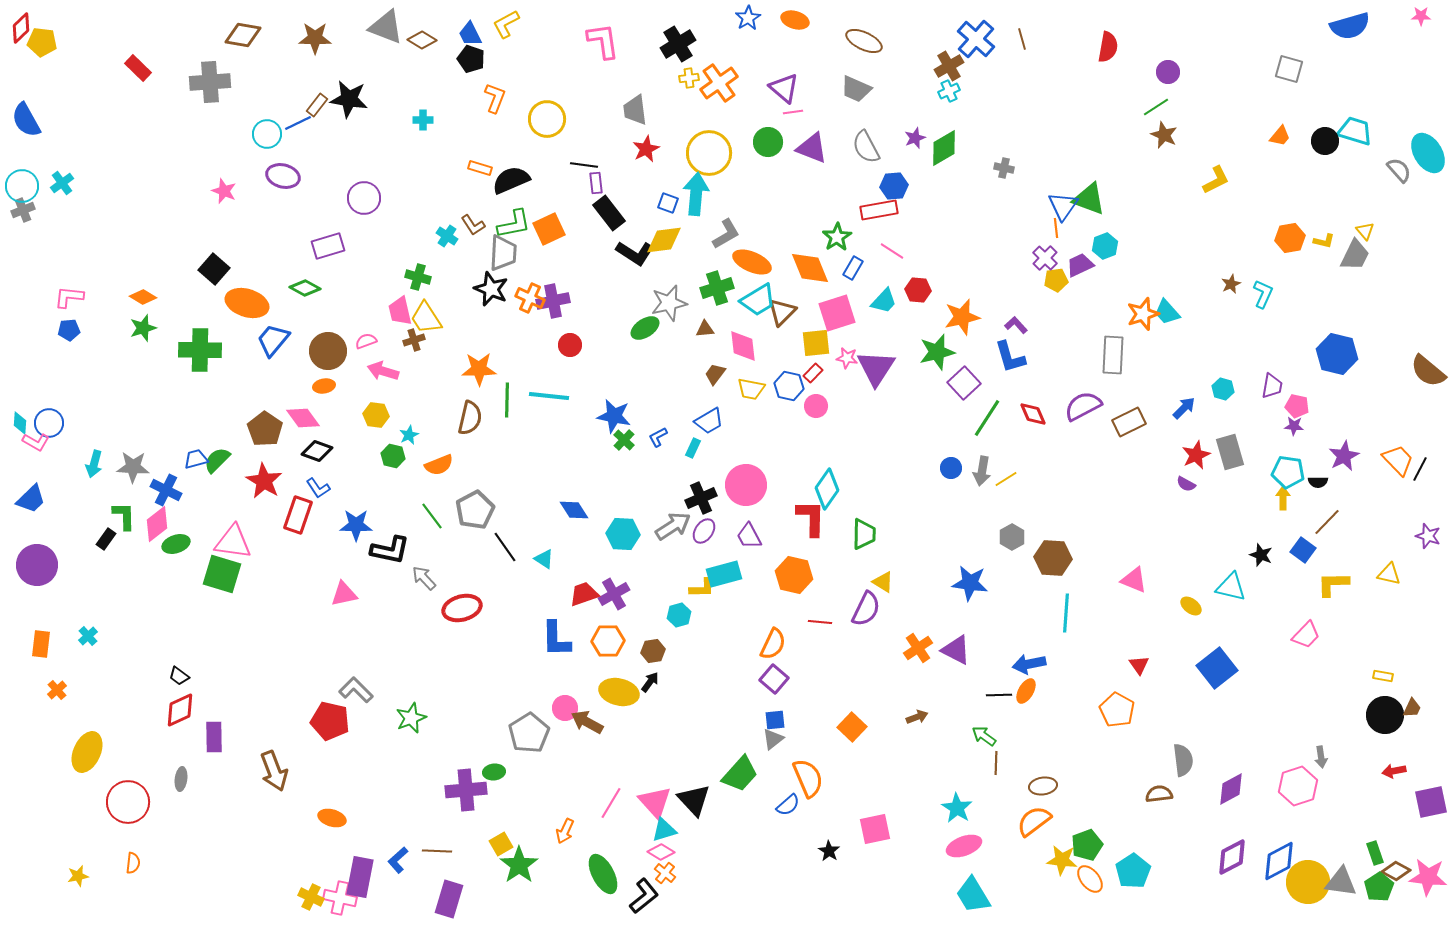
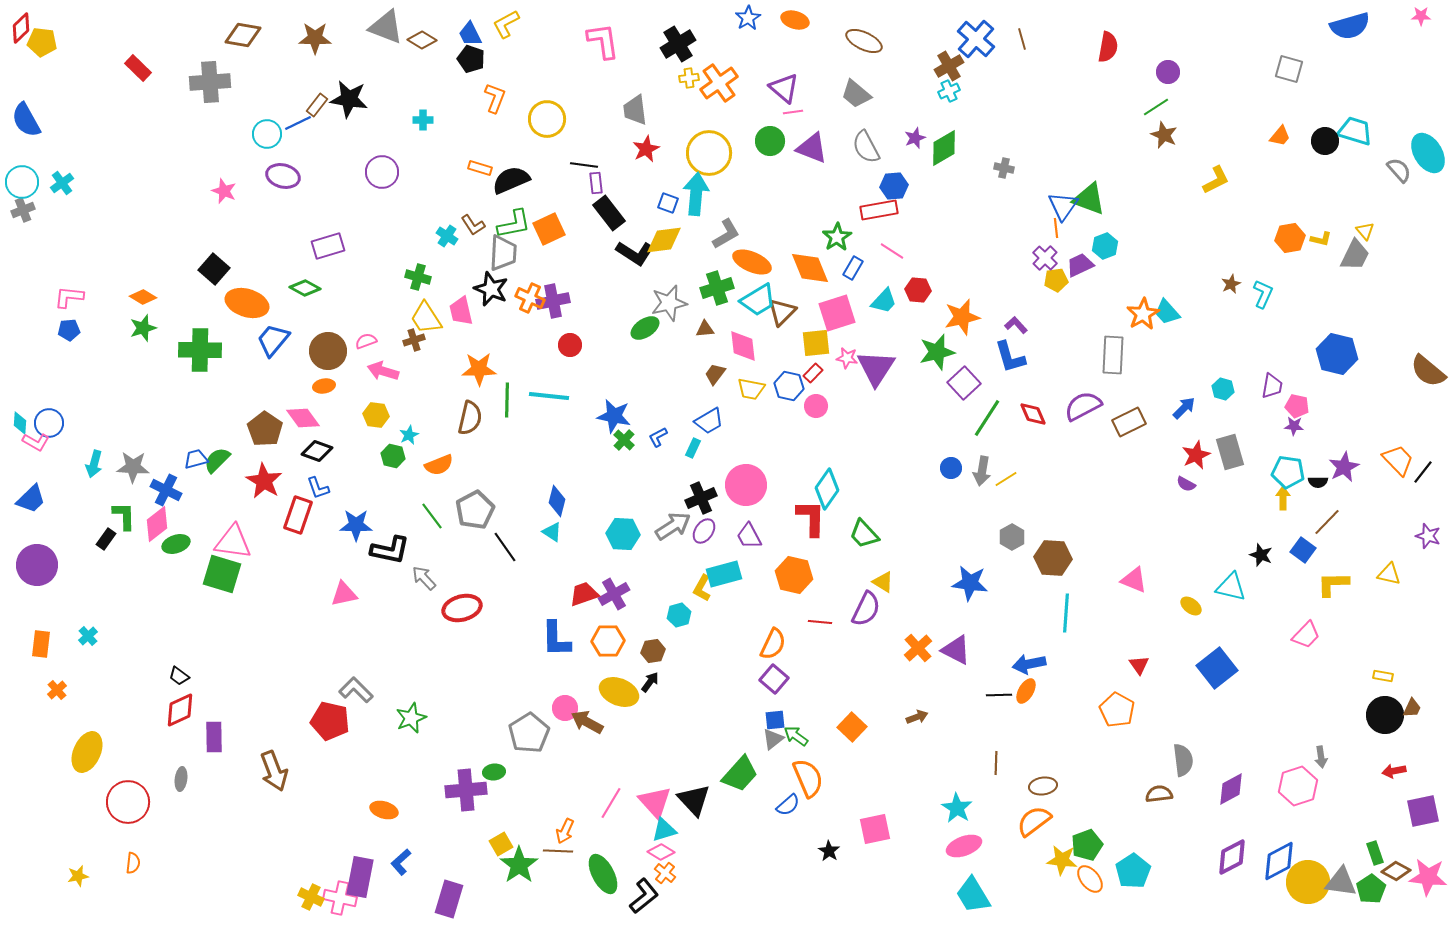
gray trapezoid at (856, 89): moved 5 px down; rotated 16 degrees clockwise
green circle at (768, 142): moved 2 px right, 1 px up
cyan circle at (22, 186): moved 4 px up
purple circle at (364, 198): moved 18 px right, 26 px up
yellow L-shape at (1324, 241): moved 3 px left, 2 px up
pink trapezoid at (400, 311): moved 61 px right
orange star at (1143, 314): rotated 12 degrees counterclockwise
purple star at (1344, 456): moved 11 px down
black line at (1420, 469): moved 3 px right, 3 px down; rotated 10 degrees clockwise
blue L-shape at (318, 488): rotated 15 degrees clockwise
blue diamond at (574, 510): moved 17 px left, 9 px up; rotated 48 degrees clockwise
green trapezoid at (864, 534): rotated 136 degrees clockwise
cyan triangle at (544, 559): moved 8 px right, 27 px up
yellow L-shape at (702, 588): rotated 120 degrees clockwise
orange cross at (918, 648): rotated 8 degrees counterclockwise
yellow ellipse at (619, 692): rotated 9 degrees clockwise
green arrow at (984, 736): moved 188 px left
purple square at (1431, 802): moved 8 px left, 9 px down
orange ellipse at (332, 818): moved 52 px right, 8 px up
brown line at (437, 851): moved 121 px right
blue L-shape at (398, 860): moved 3 px right, 2 px down
green pentagon at (1379, 887): moved 8 px left, 2 px down
